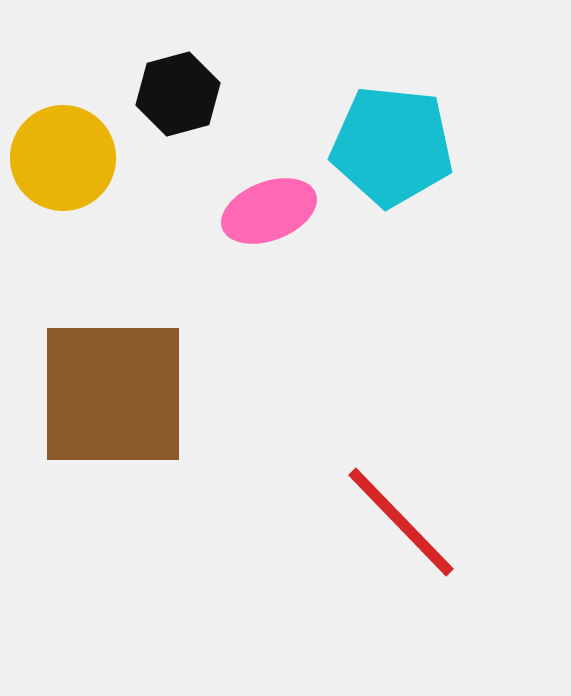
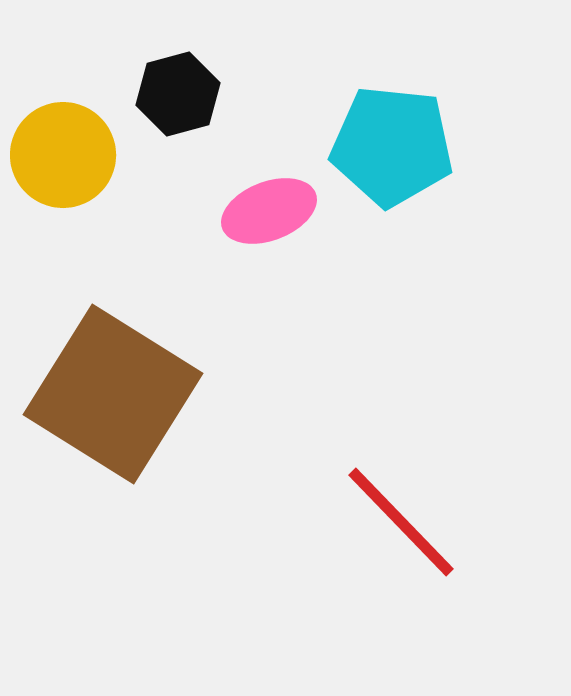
yellow circle: moved 3 px up
brown square: rotated 32 degrees clockwise
